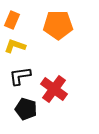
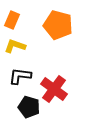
orange pentagon: rotated 16 degrees clockwise
black L-shape: rotated 15 degrees clockwise
black pentagon: moved 3 px right, 2 px up
